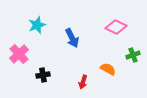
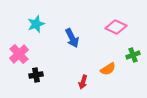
cyan star: moved 1 px left, 1 px up
orange semicircle: rotated 119 degrees clockwise
black cross: moved 7 px left
